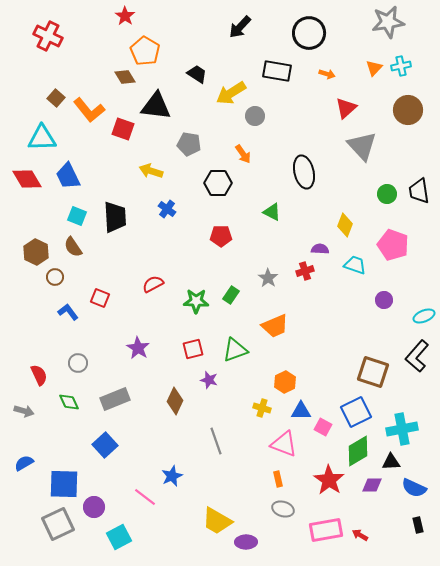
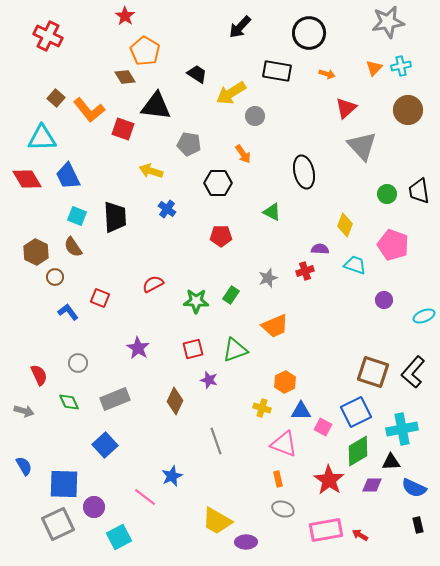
gray star at (268, 278): rotated 18 degrees clockwise
black L-shape at (417, 356): moved 4 px left, 16 px down
blue semicircle at (24, 463): moved 3 px down; rotated 90 degrees clockwise
